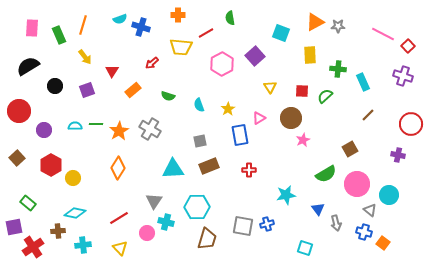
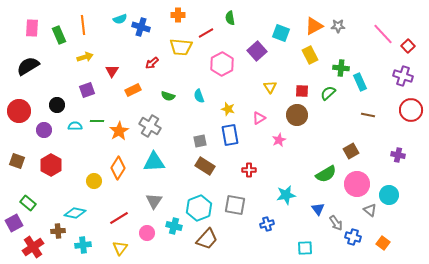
orange triangle at (315, 22): moved 1 px left, 4 px down
orange line at (83, 25): rotated 24 degrees counterclockwise
pink line at (383, 34): rotated 20 degrees clockwise
yellow rectangle at (310, 55): rotated 24 degrees counterclockwise
purple square at (255, 56): moved 2 px right, 5 px up
yellow arrow at (85, 57): rotated 70 degrees counterclockwise
green cross at (338, 69): moved 3 px right, 1 px up
cyan rectangle at (363, 82): moved 3 px left
black circle at (55, 86): moved 2 px right, 19 px down
orange rectangle at (133, 90): rotated 14 degrees clockwise
green semicircle at (325, 96): moved 3 px right, 3 px up
cyan semicircle at (199, 105): moved 9 px up
yellow star at (228, 109): rotated 24 degrees counterclockwise
brown line at (368, 115): rotated 56 degrees clockwise
brown circle at (291, 118): moved 6 px right, 3 px up
green line at (96, 124): moved 1 px right, 3 px up
red circle at (411, 124): moved 14 px up
gray cross at (150, 129): moved 3 px up
blue rectangle at (240, 135): moved 10 px left
pink star at (303, 140): moved 24 px left
brown square at (350, 149): moved 1 px right, 2 px down
brown square at (17, 158): moved 3 px down; rotated 28 degrees counterclockwise
brown rectangle at (209, 166): moved 4 px left; rotated 54 degrees clockwise
cyan triangle at (173, 169): moved 19 px left, 7 px up
yellow circle at (73, 178): moved 21 px right, 3 px down
cyan hexagon at (197, 207): moved 2 px right, 1 px down; rotated 20 degrees counterclockwise
cyan cross at (166, 222): moved 8 px right, 4 px down
gray arrow at (336, 223): rotated 21 degrees counterclockwise
gray square at (243, 226): moved 8 px left, 21 px up
purple square at (14, 227): moved 4 px up; rotated 18 degrees counterclockwise
blue cross at (364, 232): moved 11 px left, 5 px down
brown trapezoid at (207, 239): rotated 25 degrees clockwise
yellow triangle at (120, 248): rotated 21 degrees clockwise
cyan square at (305, 248): rotated 21 degrees counterclockwise
